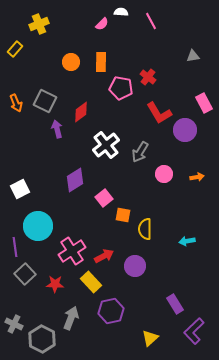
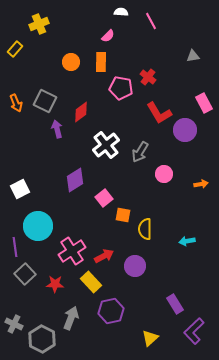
pink semicircle at (102, 24): moved 6 px right, 12 px down
orange arrow at (197, 177): moved 4 px right, 7 px down
